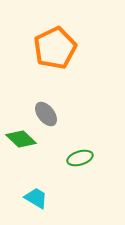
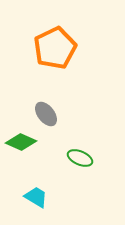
green diamond: moved 3 px down; rotated 20 degrees counterclockwise
green ellipse: rotated 40 degrees clockwise
cyan trapezoid: moved 1 px up
